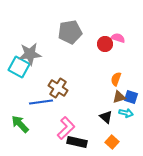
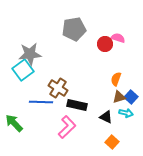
gray pentagon: moved 4 px right, 3 px up
cyan square: moved 4 px right, 3 px down; rotated 25 degrees clockwise
blue square: rotated 24 degrees clockwise
blue line: rotated 10 degrees clockwise
black triangle: rotated 16 degrees counterclockwise
green arrow: moved 6 px left, 1 px up
pink L-shape: moved 1 px right, 1 px up
black rectangle: moved 37 px up
